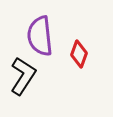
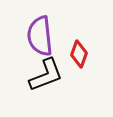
black L-shape: moved 23 px right, 1 px up; rotated 36 degrees clockwise
